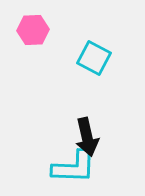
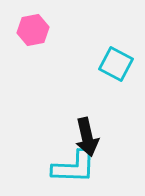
pink hexagon: rotated 8 degrees counterclockwise
cyan square: moved 22 px right, 6 px down
